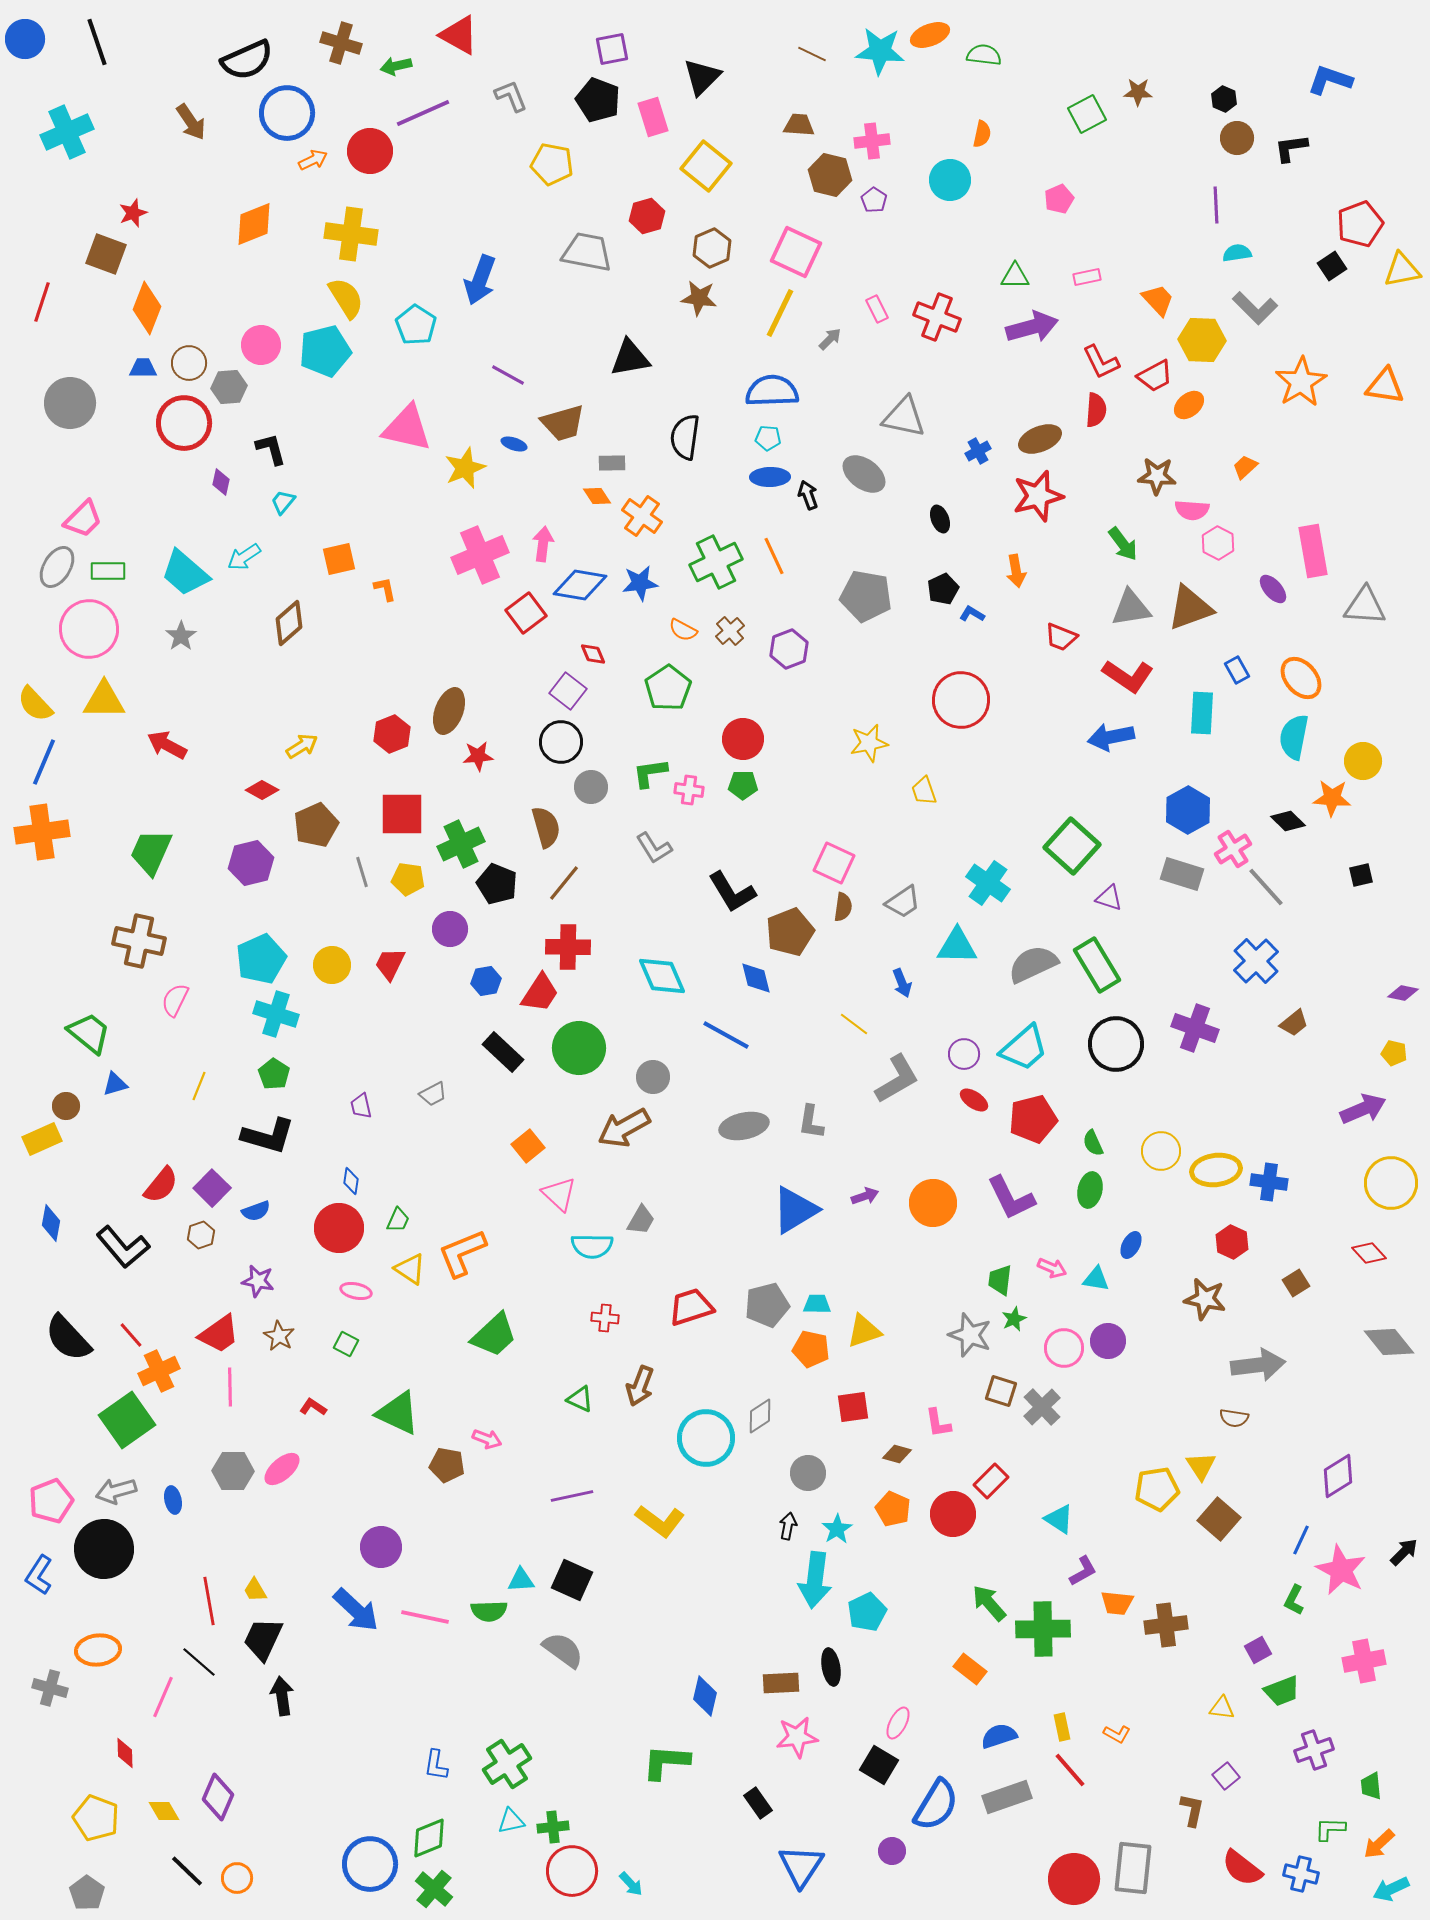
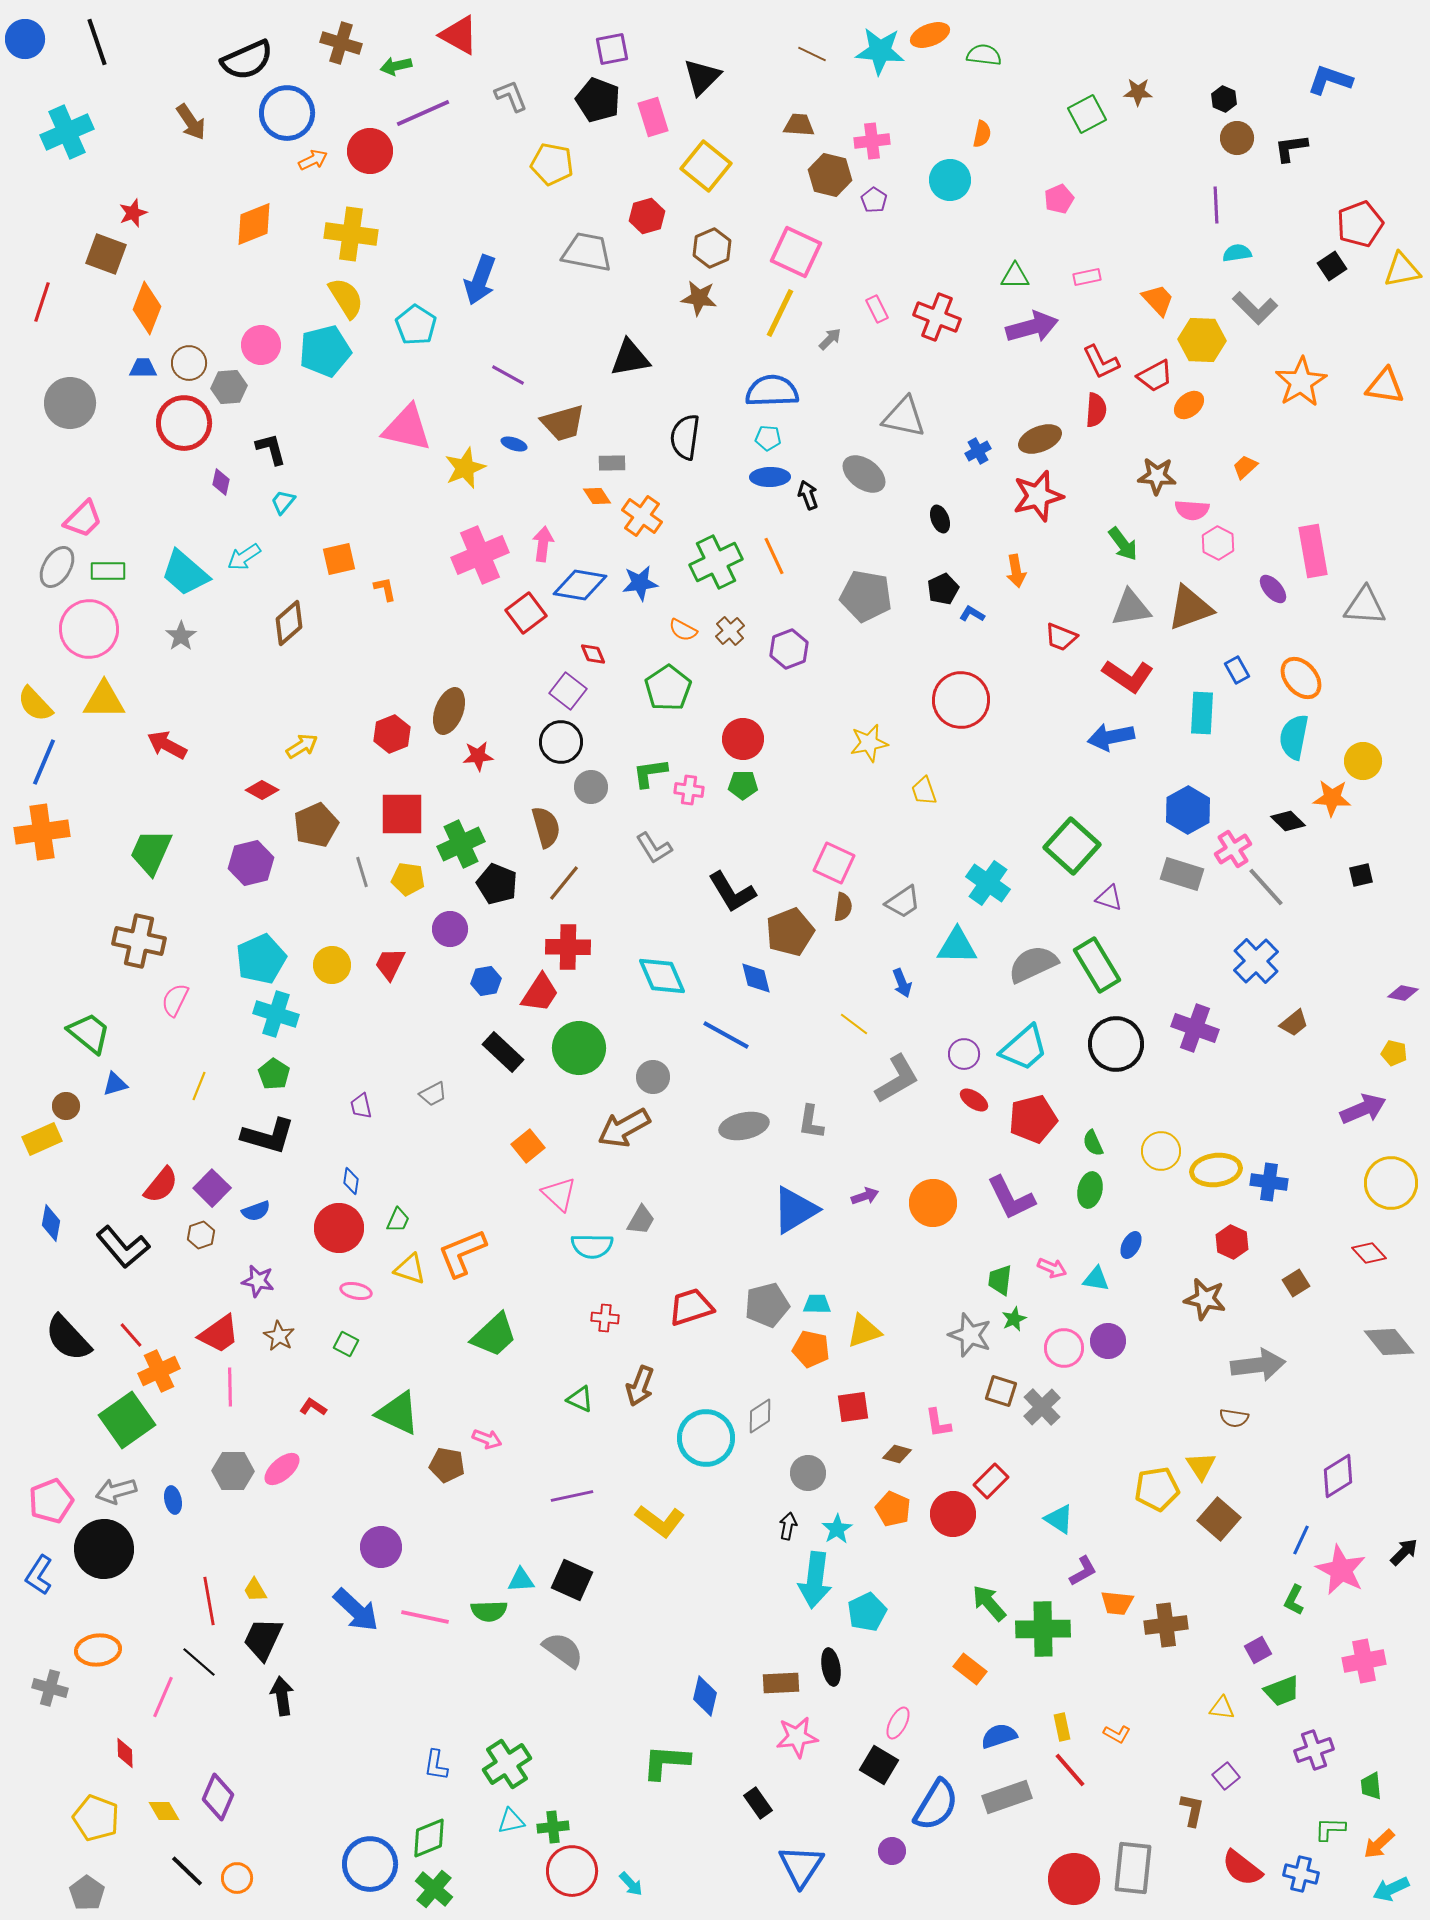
yellow triangle at (410, 1269): rotated 16 degrees counterclockwise
